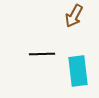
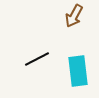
black line: moved 5 px left, 5 px down; rotated 25 degrees counterclockwise
